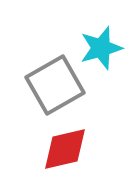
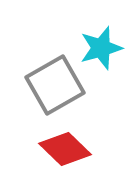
red diamond: rotated 57 degrees clockwise
